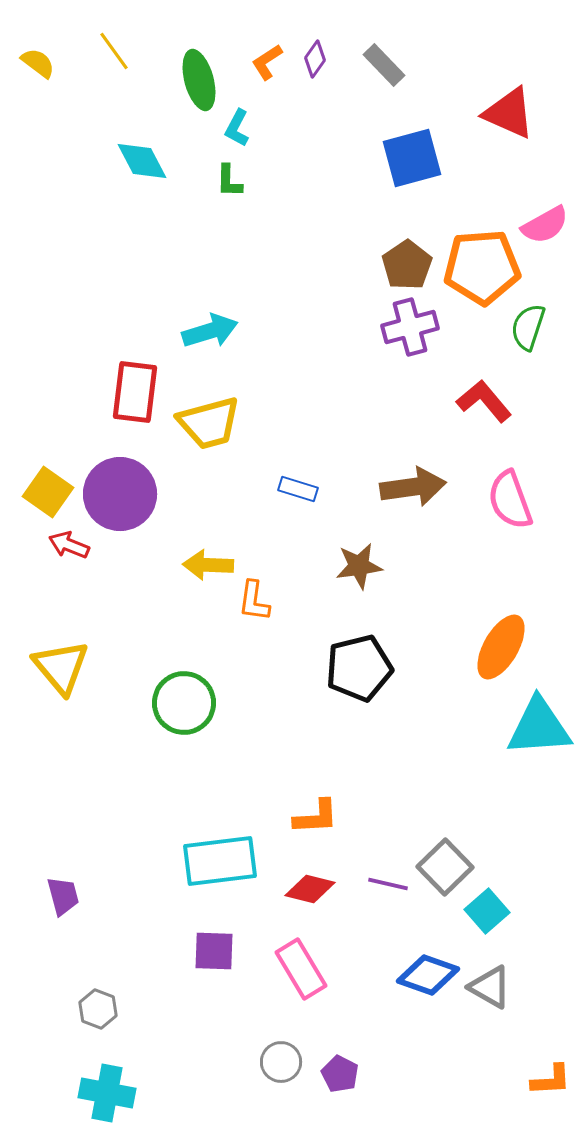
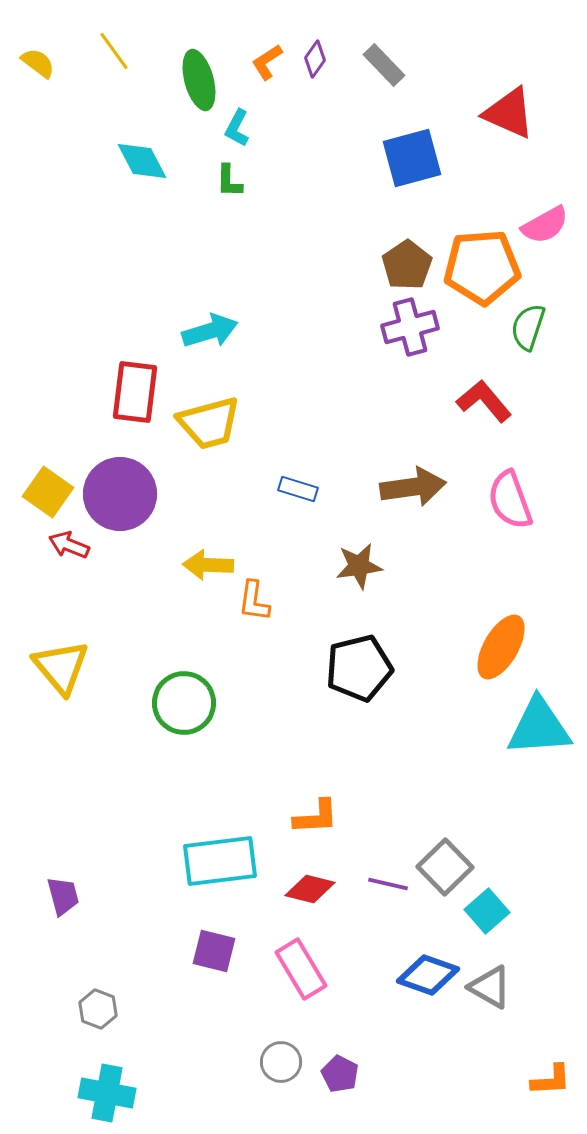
purple square at (214, 951): rotated 12 degrees clockwise
